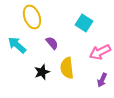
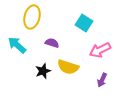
yellow ellipse: rotated 35 degrees clockwise
purple semicircle: rotated 32 degrees counterclockwise
pink arrow: moved 2 px up
yellow semicircle: moved 1 px right, 1 px up; rotated 65 degrees counterclockwise
black star: moved 1 px right, 1 px up
